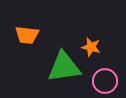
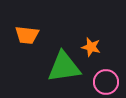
pink circle: moved 1 px right, 1 px down
